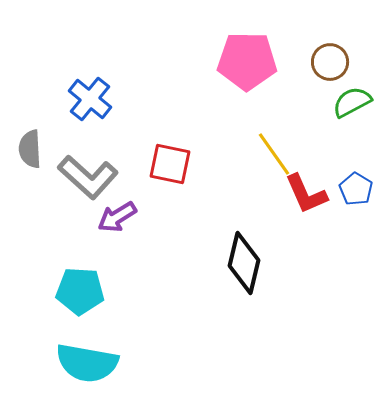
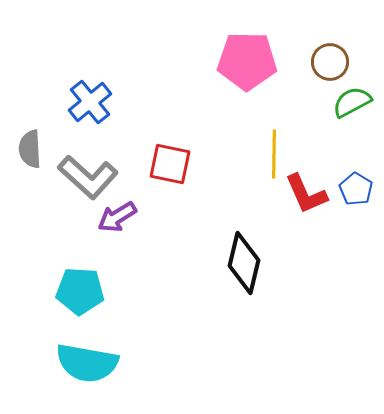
blue cross: moved 3 px down; rotated 12 degrees clockwise
yellow line: rotated 36 degrees clockwise
